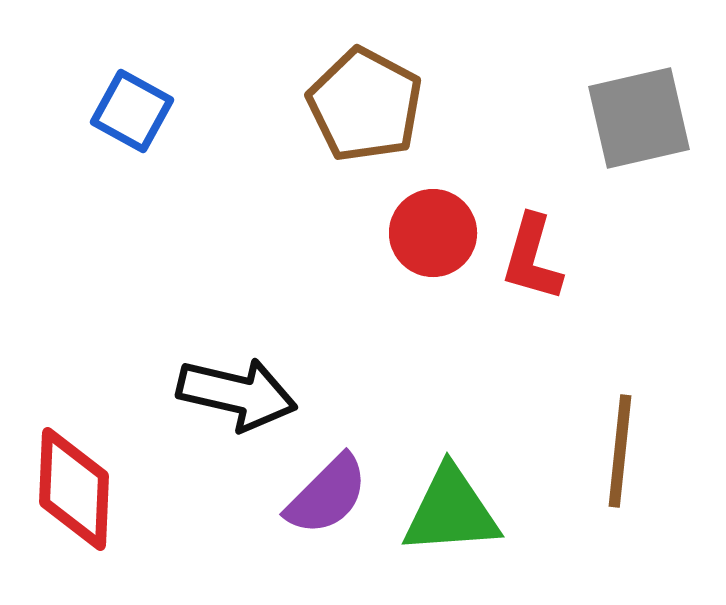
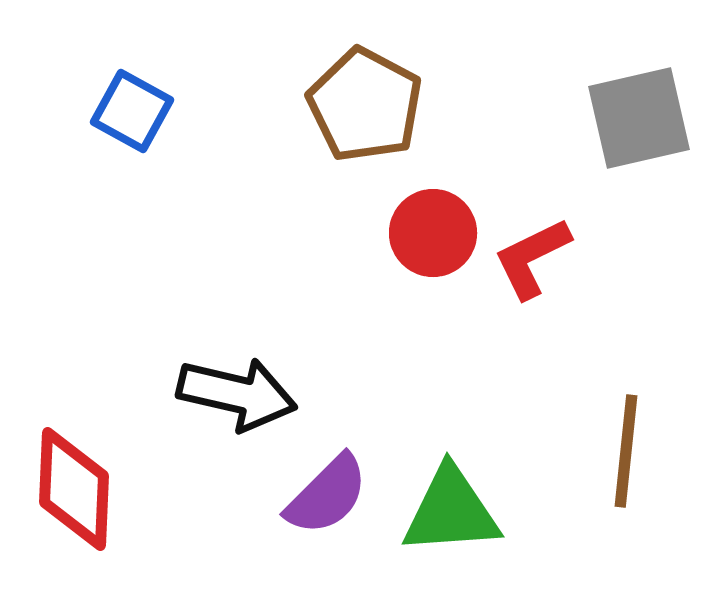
red L-shape: rotated 48 degrees clockwise
brown line: moved 6 px right
